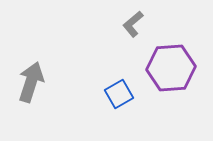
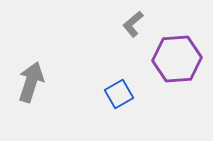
purple hexagon: moved 6 px right, 9 px up
